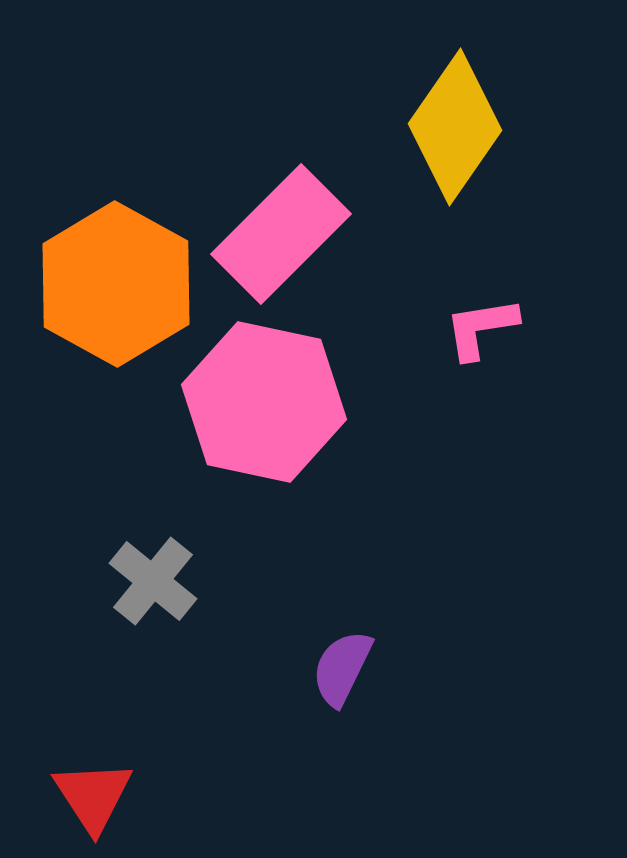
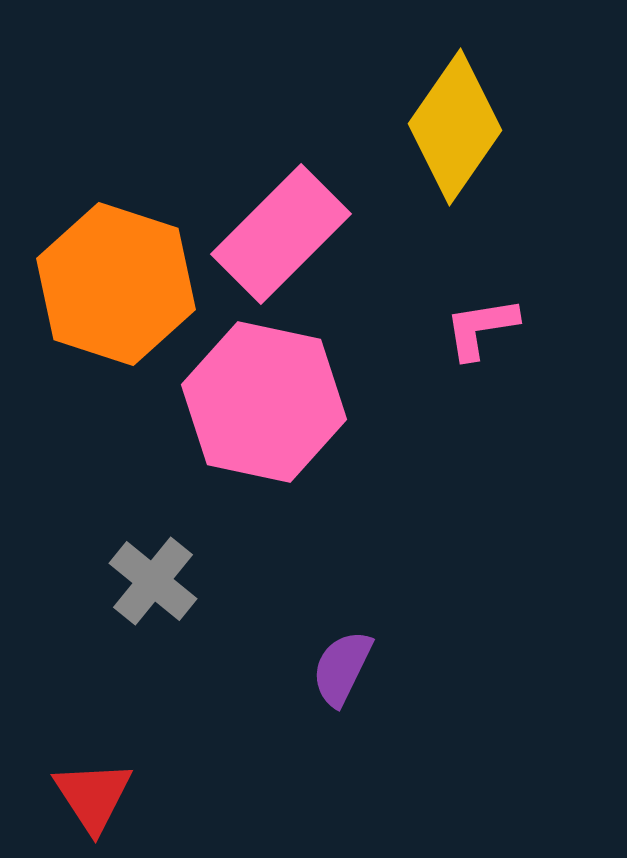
orange hexagon: rotated 11 degrees counterclockwise
